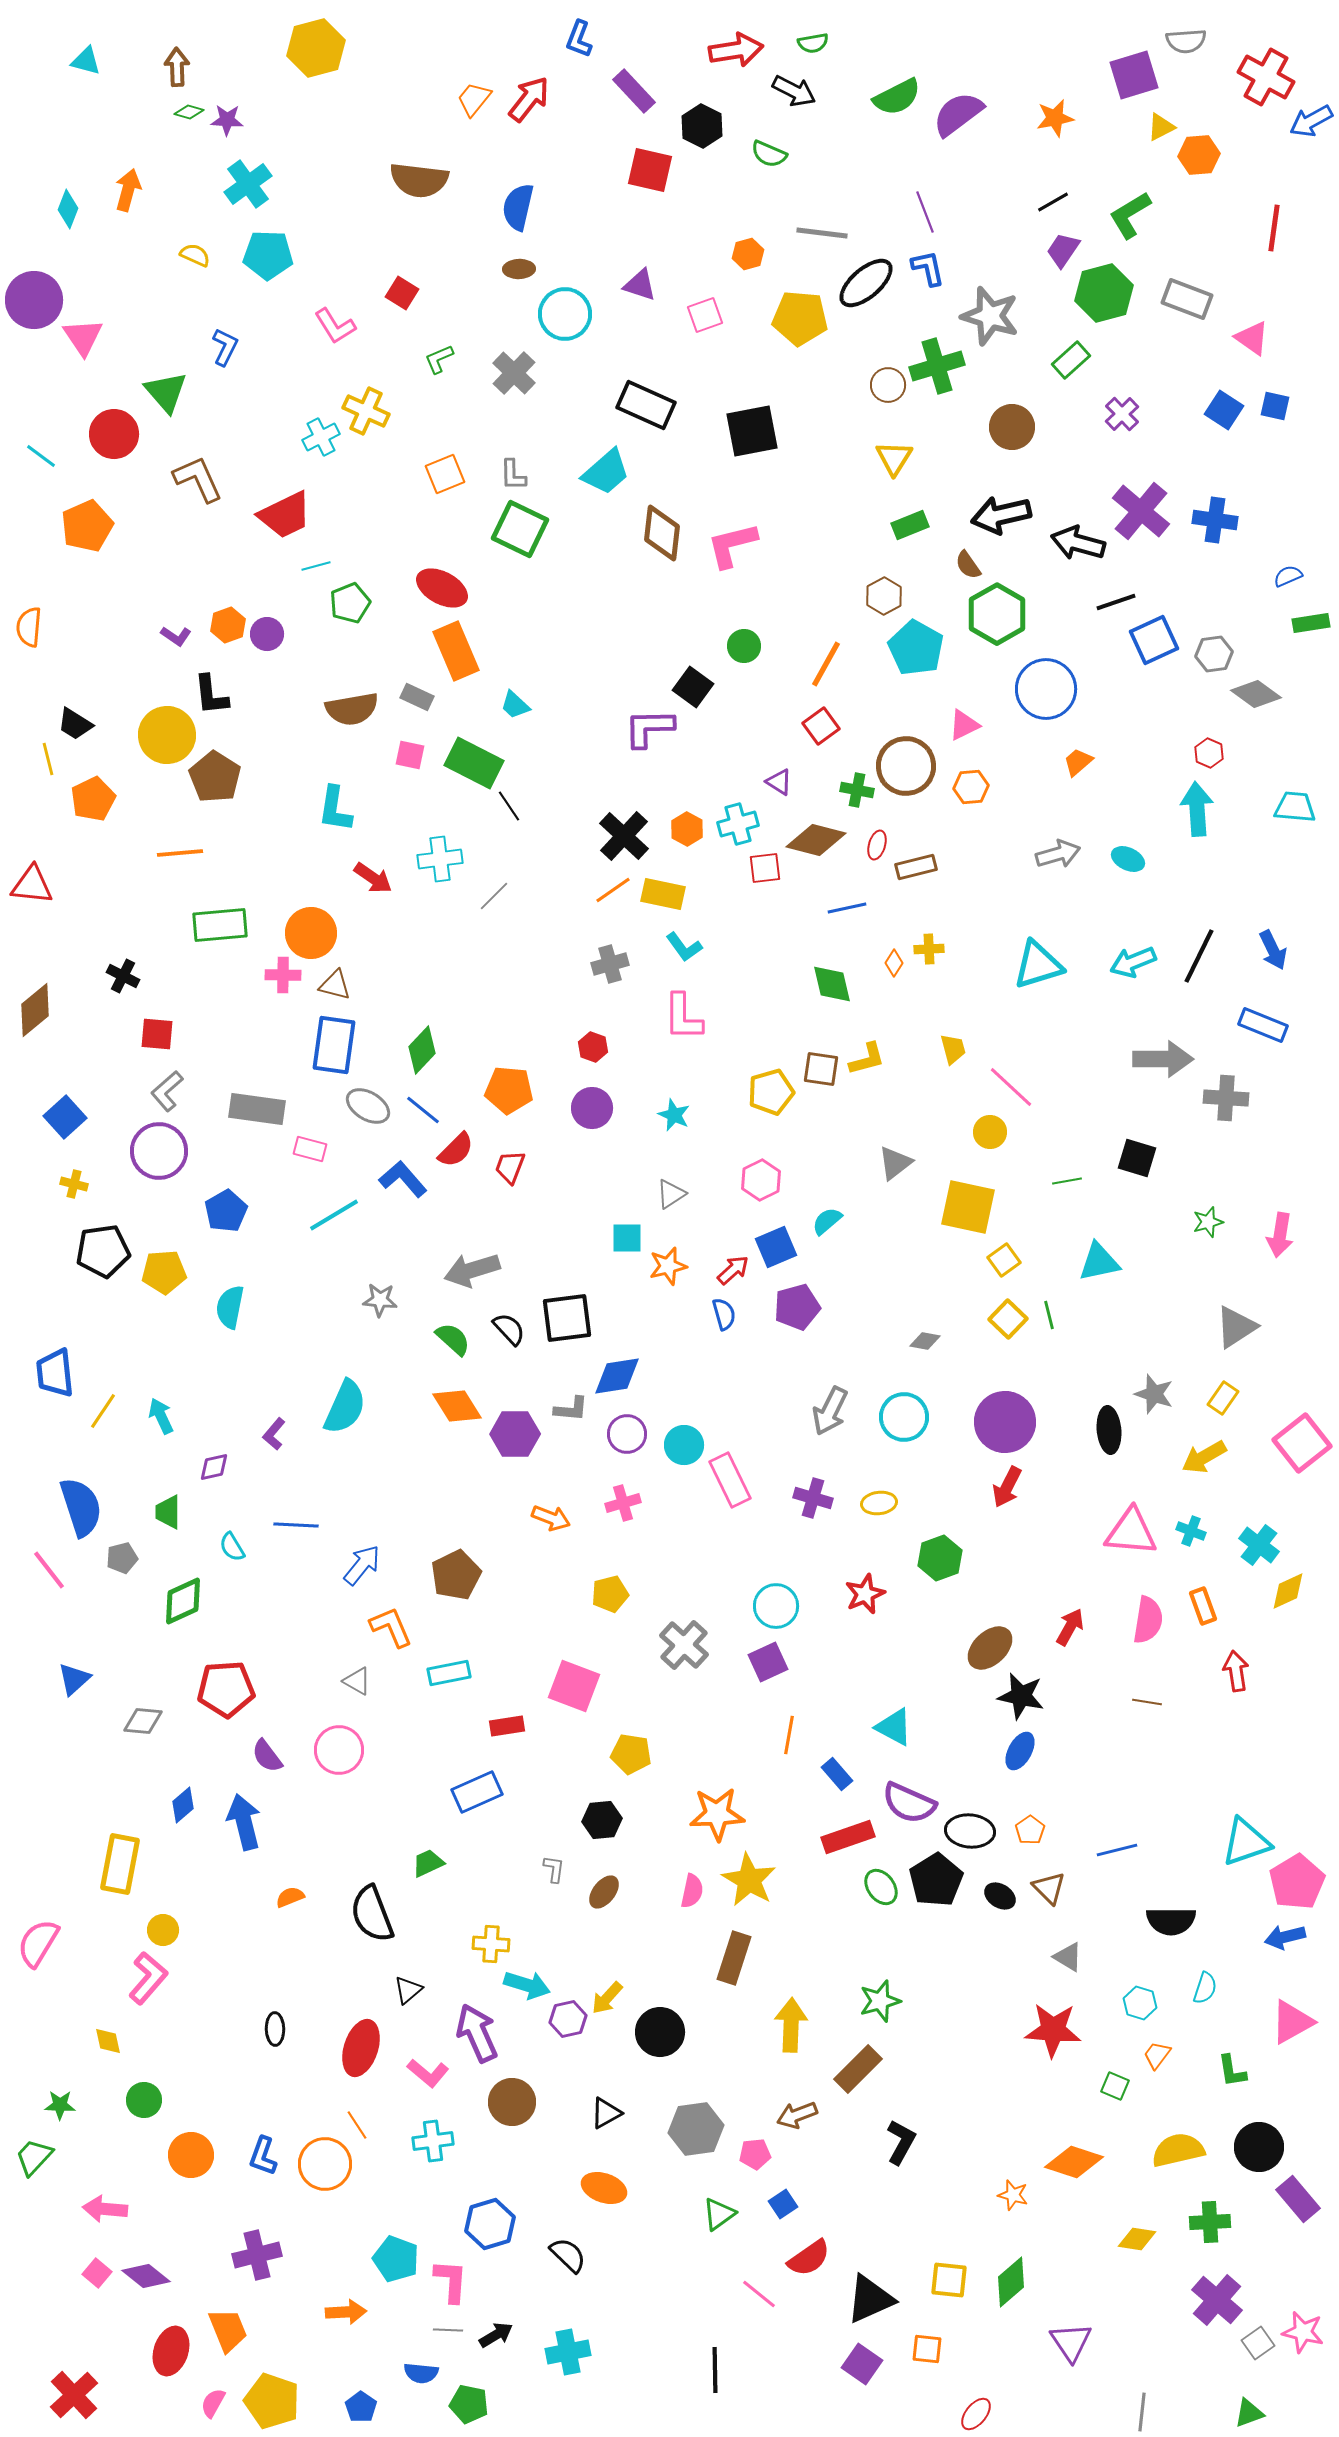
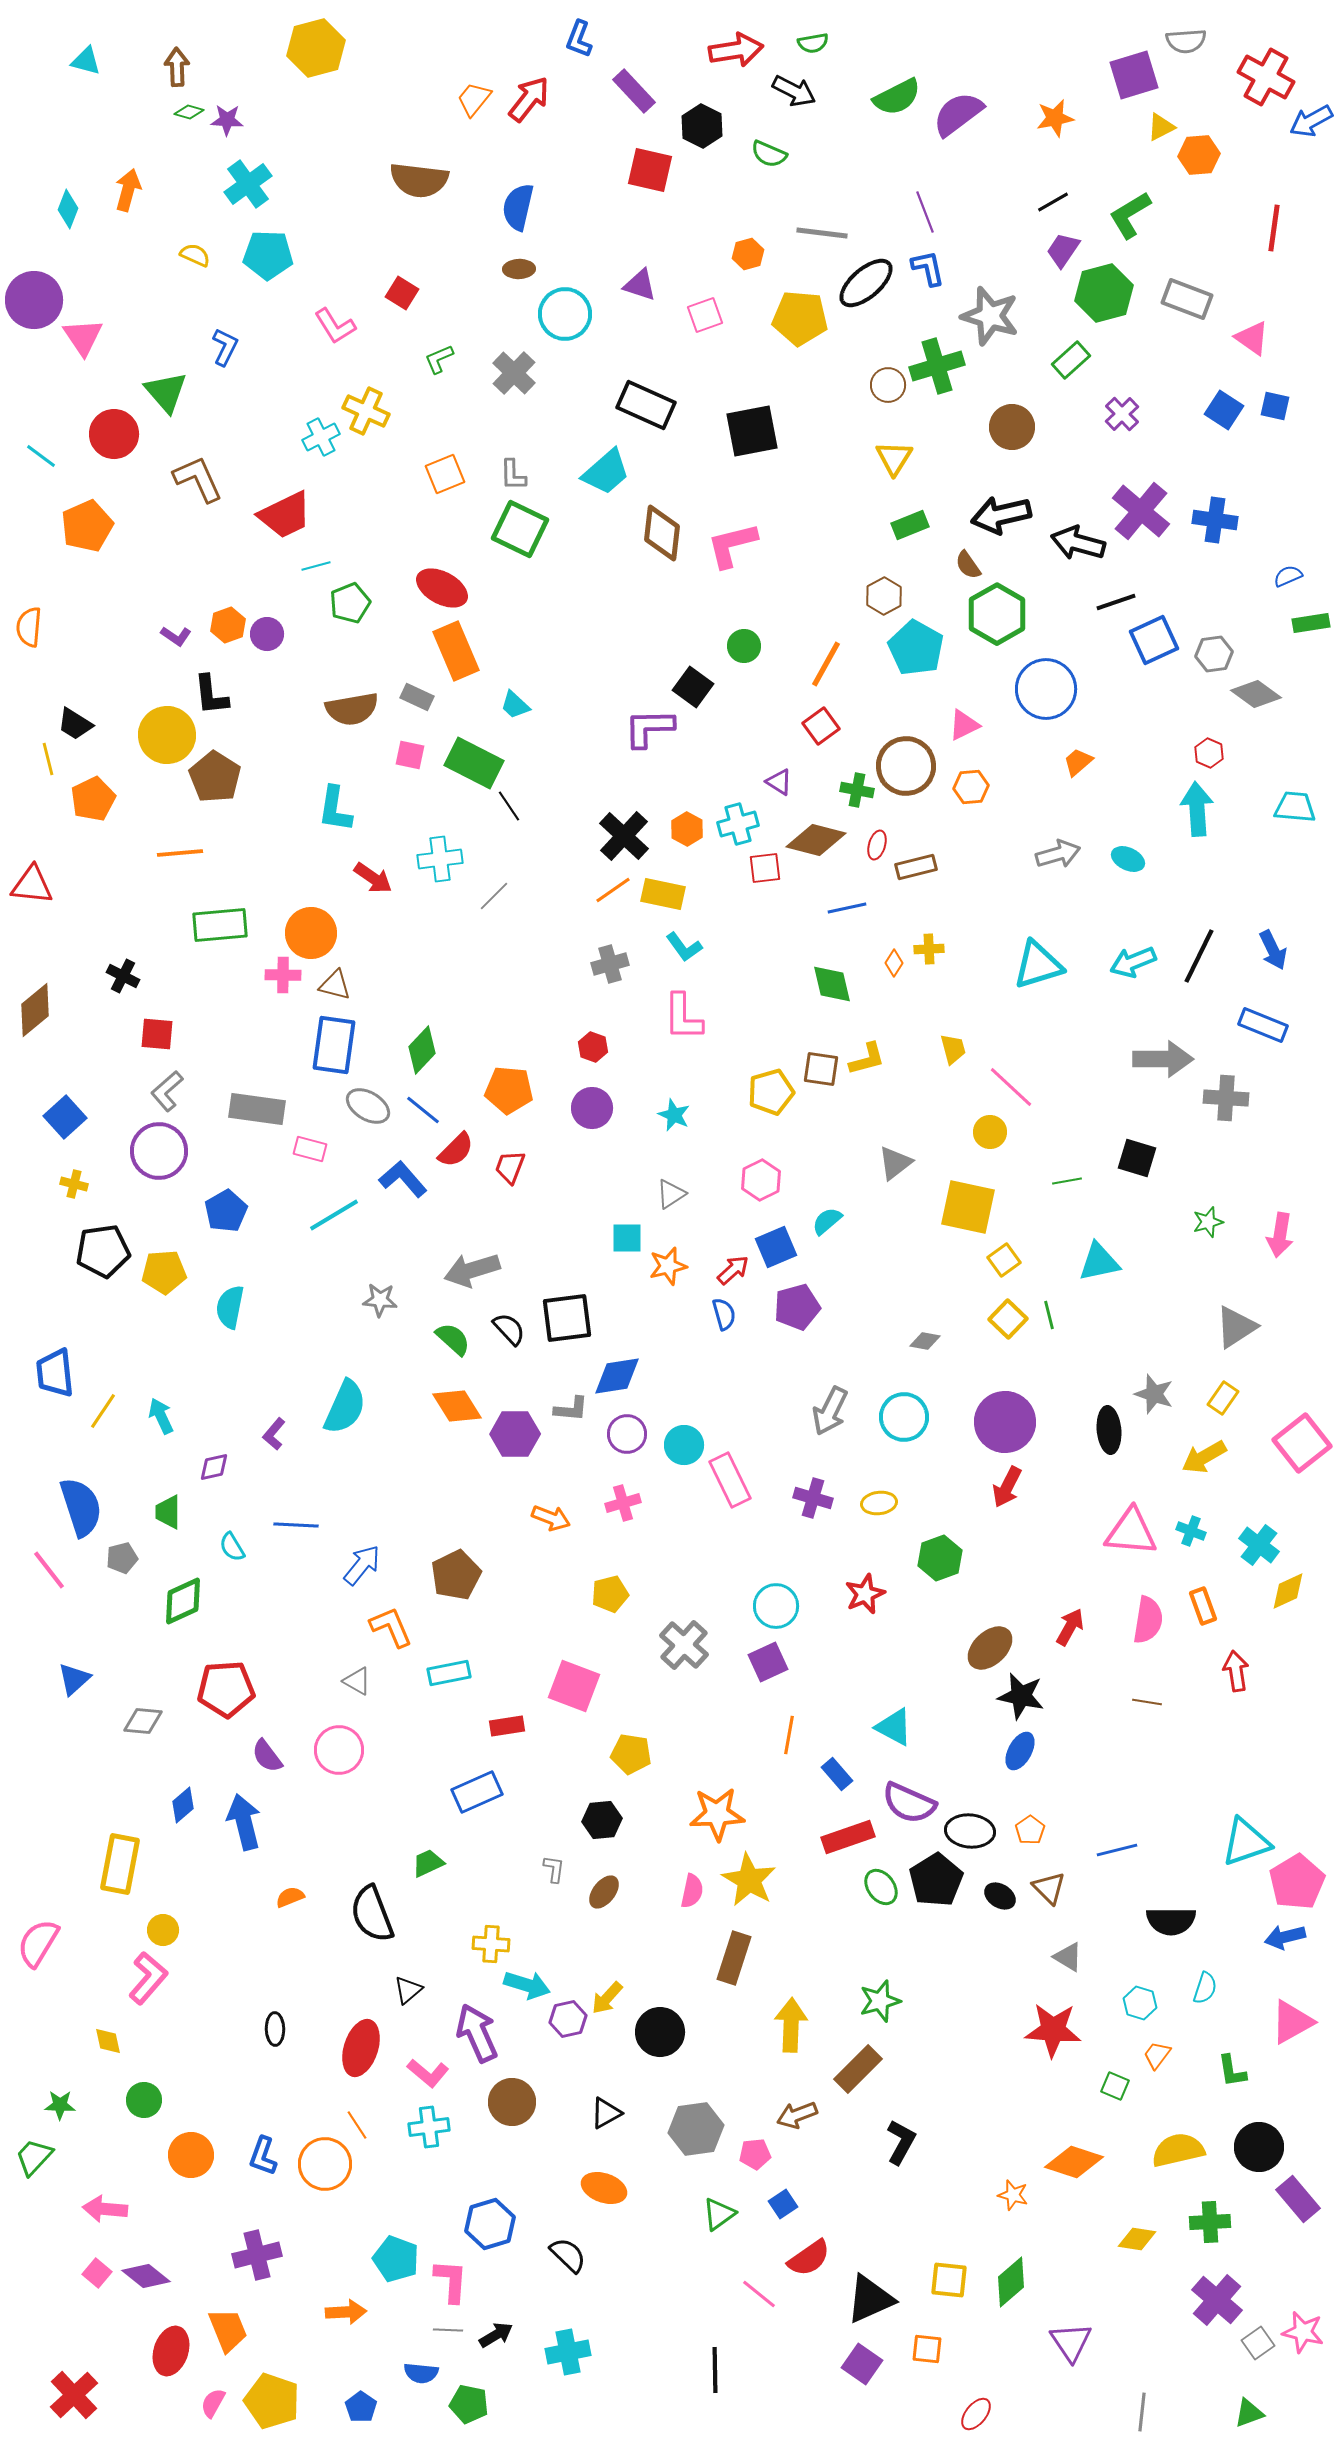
cyan cross at (433, 2141): moved 4 px left, 14 px up
